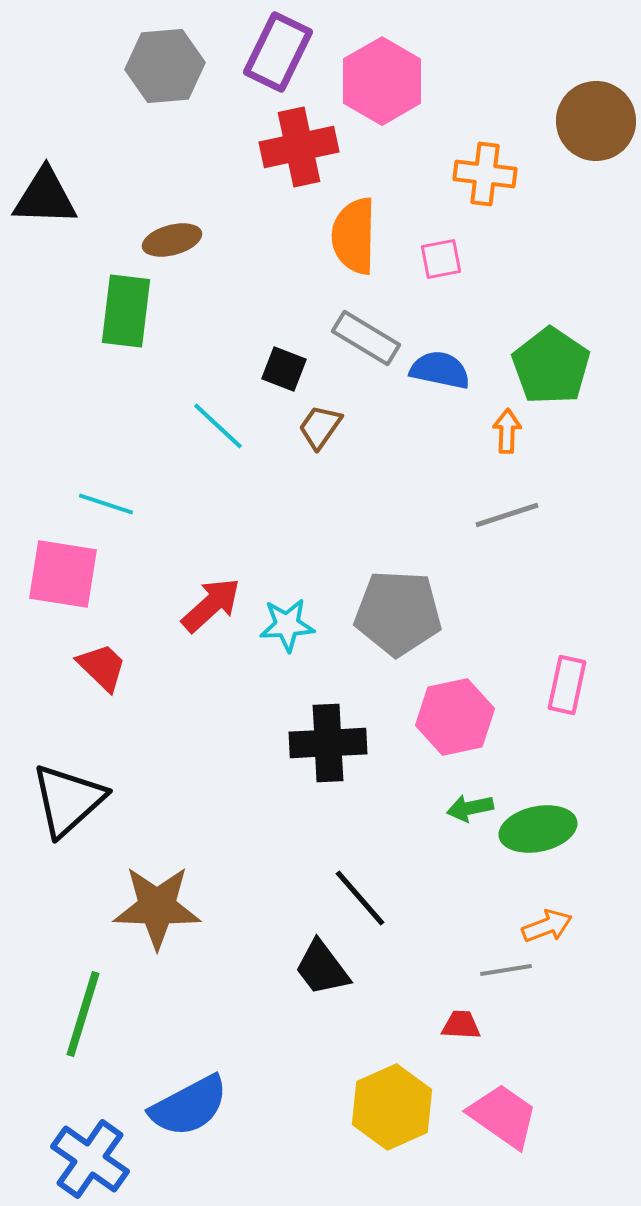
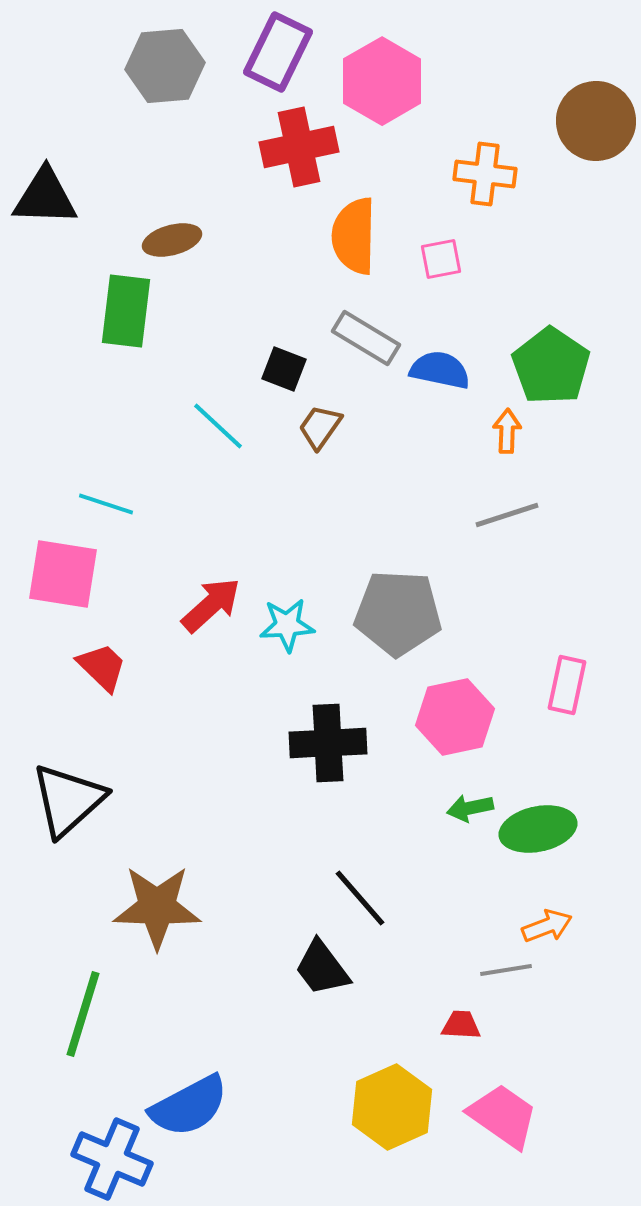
blue cross at (90, 1159): moved 22 px right; rotated 12 degrees counterclockwise
